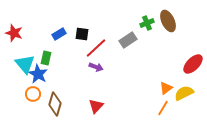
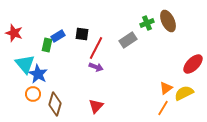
blue rectangle: moved 1 px left, 2 px down
red line: rotated 20 degrees counterclockwise
green rectangle: moved 1 px right, 13 px up
